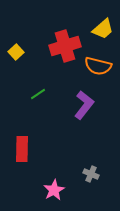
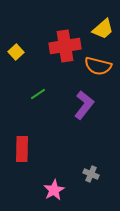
red cross: rotated 8 degrees clockwise
